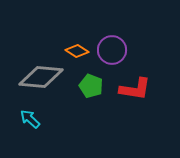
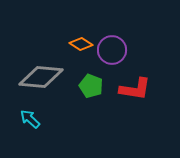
orange diamond: moved 4 px right, 7 px up
